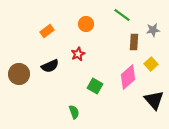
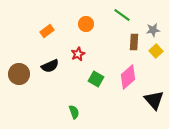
yellow square: moved 5 px right, 13 px up
green square: moved 1 px right, 7 px up
